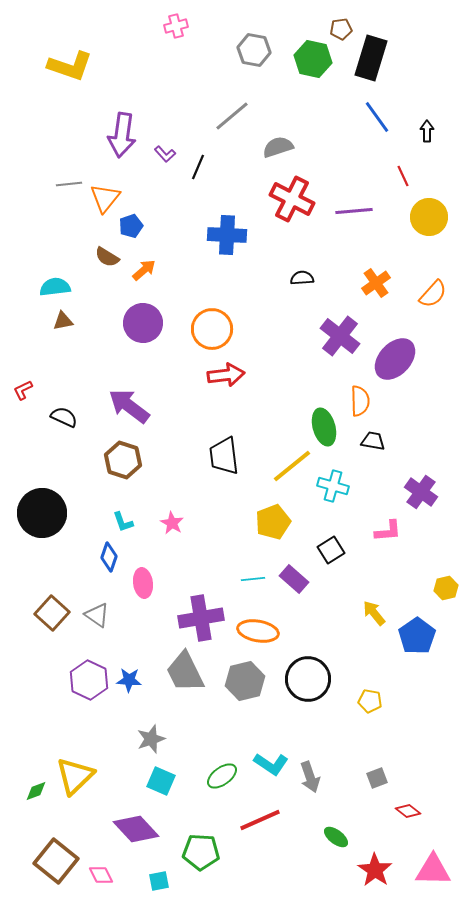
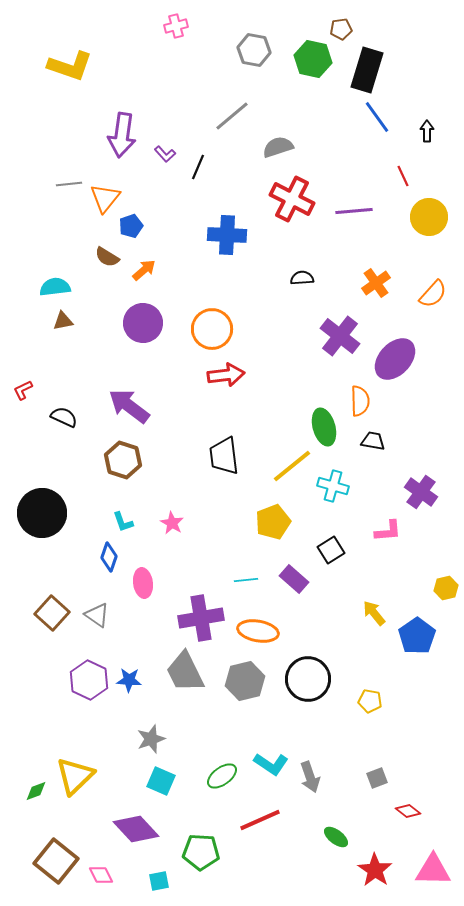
black rectangle at (371, 58): moved 4 px left, 12 px down
cyan line at (253, 579): moved 7 px left, 1 px down
